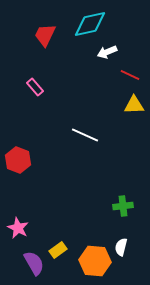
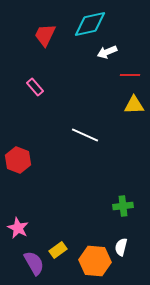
red line: rotated 24 degrees counterclockwise
